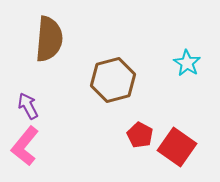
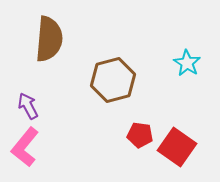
red pentagon: rotated 20 degrees counterclockwise
pink L-shape: moved 1 px down
